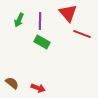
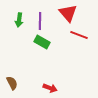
green arrow: rotated 16 degrees counterclockwise
red line: moved 3 px left, 1 px down
brown semicircle: rotated 24 degrees clockwise
red arrow: moved 12 px right
